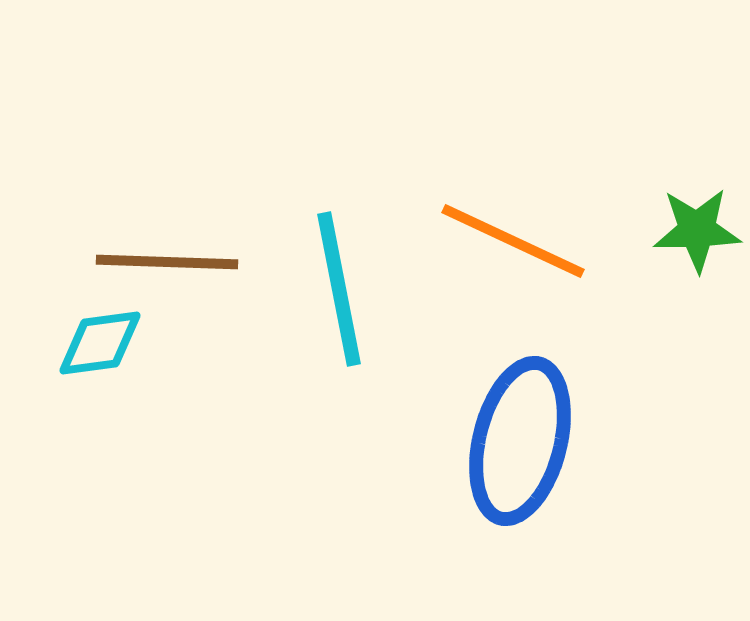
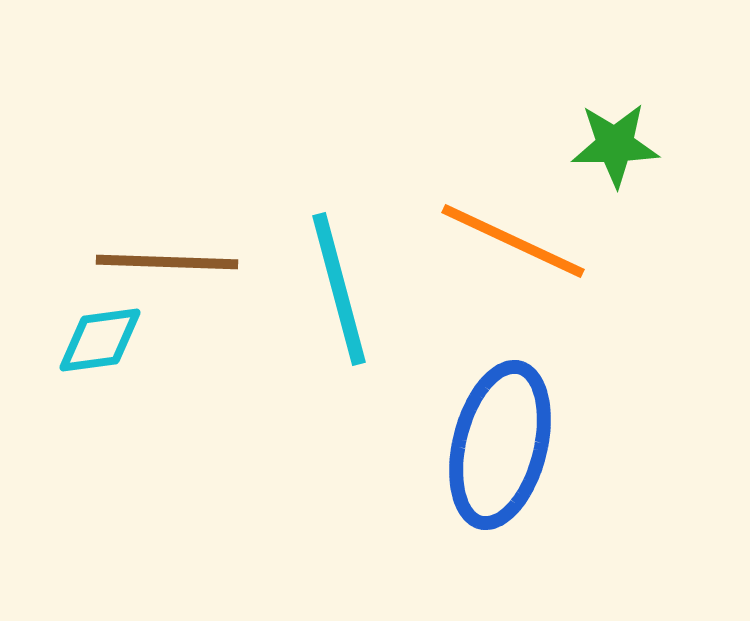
green star: moved 82 px left, 85 px up
cyan line: rotated 4 degrees counterclockwise
cyan diamond: moved 3 px up
blue ellipse: moved 20 px left, 4 px down
